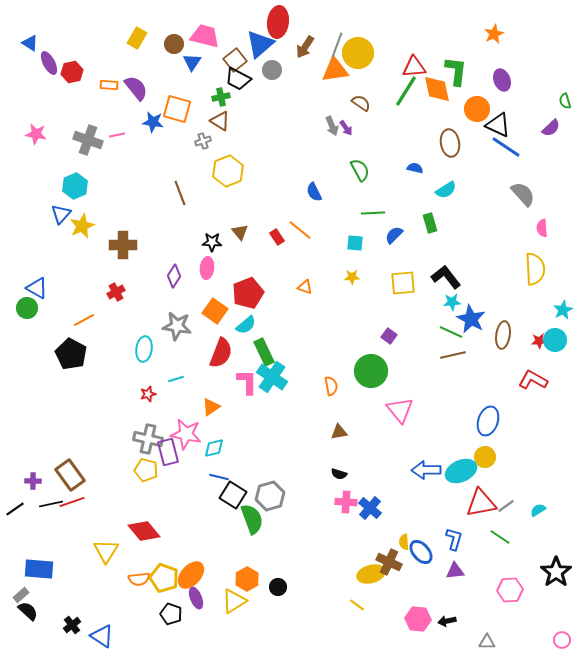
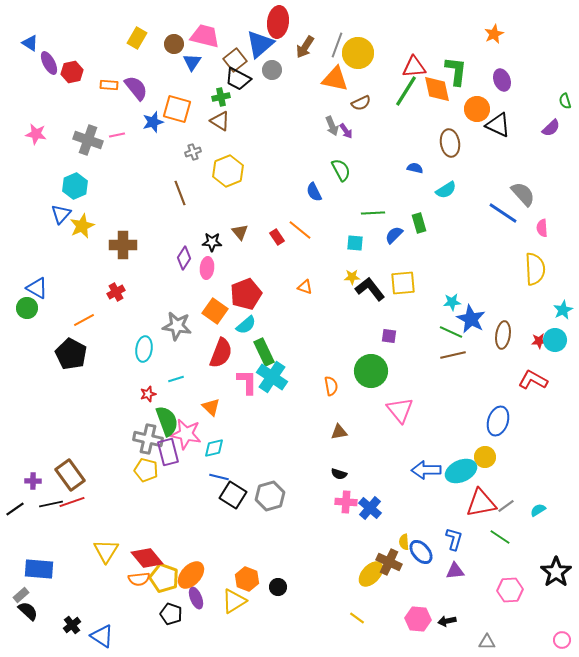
orange triangle at (335, 70): moved 9 px down; rotated 20 degrees clockwise
brown semicircle at (361, 103): rotated 120 degrees clockwise
blue star at (153, 122): rotated 25 degrees counterclockwise
purple arrow at (346, 128): moved 3 px down
gray cross at (203, 141): moved 10 px left, 11 px down
blue line at (506, 147): moved 3 px left, 66 px down
green semicircle at (360, 170): moved 19 px left
green rectangle at (430, 223): moved 11 px left
purple diamond at (174, 276): moved 10 px right, 18 px up
black L-shape at (446, 277): moved 76 px left, 12 px down
red pentagon at (248, 293): moved 2 px left, 1 px down
purple square at (389, 336): rotated 28 degrees counterclockwise
orange triangle at (211, 407): rotated 42 degrees counterclockwise
blue ellipse at (488, 421): moved 10 px right
green semicircle at (252, 519): moved 85 px left, 98 px up
red diamond at (144, 531): moved 3 px right, 27 px down
yellow ellipse at (371, 574): rotated 32 degrees counterclockwise
orange hexagon at (247, 579): rotated 10 degrees counterclockwise
yellow line at (357, 605): moved 13 px down
